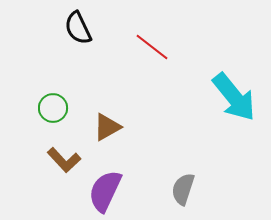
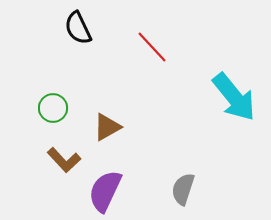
red line: rotated 9 degrees clockwise
